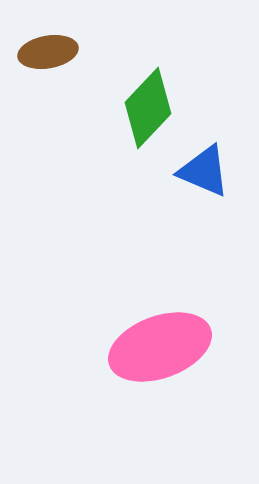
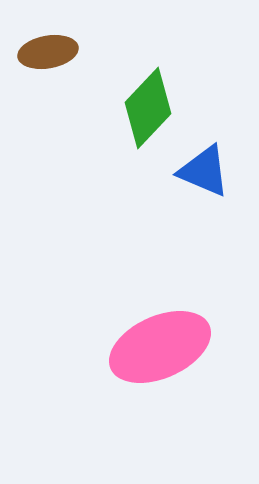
pink ellipse: rotated 4 degrees counterclockwise
